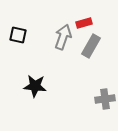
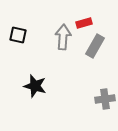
gray arrow: rotated 15 degrees counterclockwise
gray rectangle: moved 4 px right
black star: rotated 10 degrees clockwise
